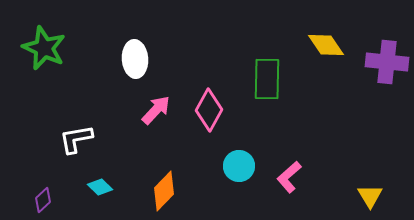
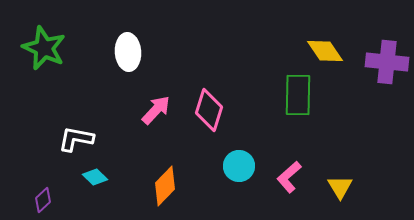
yellow diamond: moved 1 px left, 6 px down
white ellipse: moved 7 px left, 7 px up
green rectangle: moved 31 px right, 16 px down
pink diamond: rotated 12 degrees counterclockwise
white L-shape: rotated 21 degrees clockwise
cyan diamond: moved 5 px left, 10 px up
orange diamond: moved 1 px right, 5 px up
yellow triangle: moved 30 px left, 9 px up
